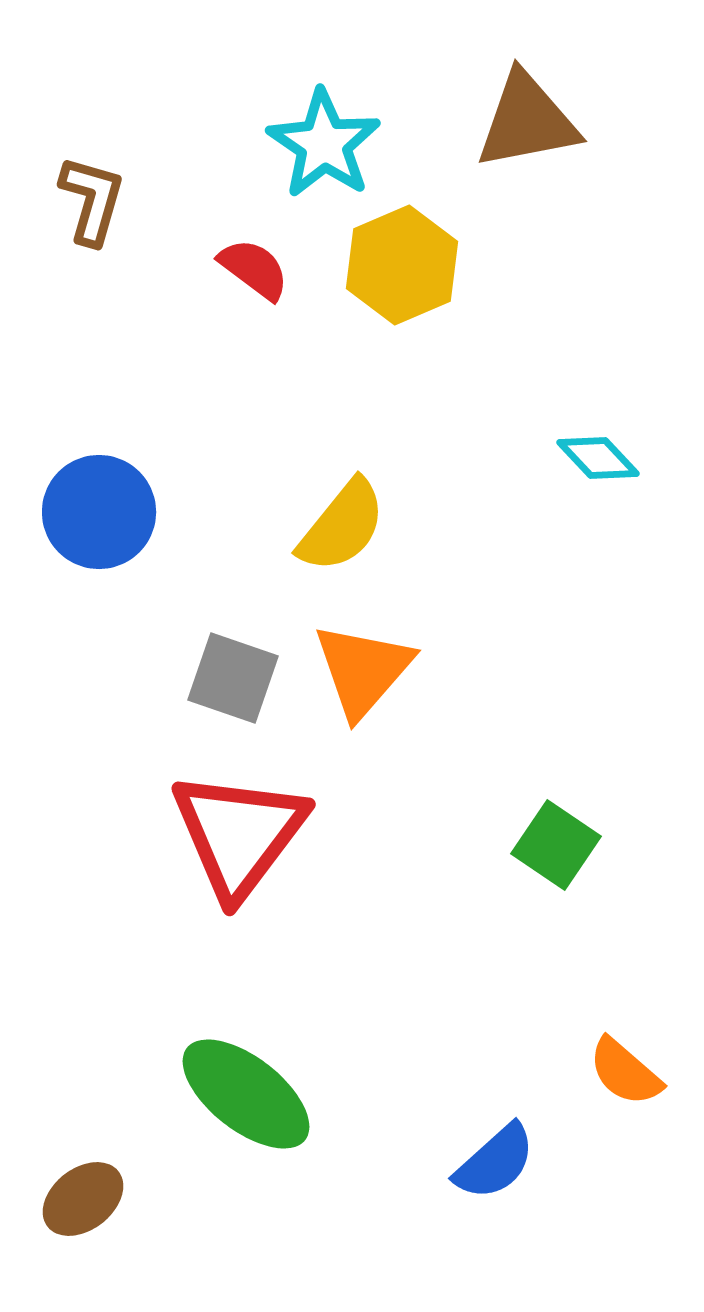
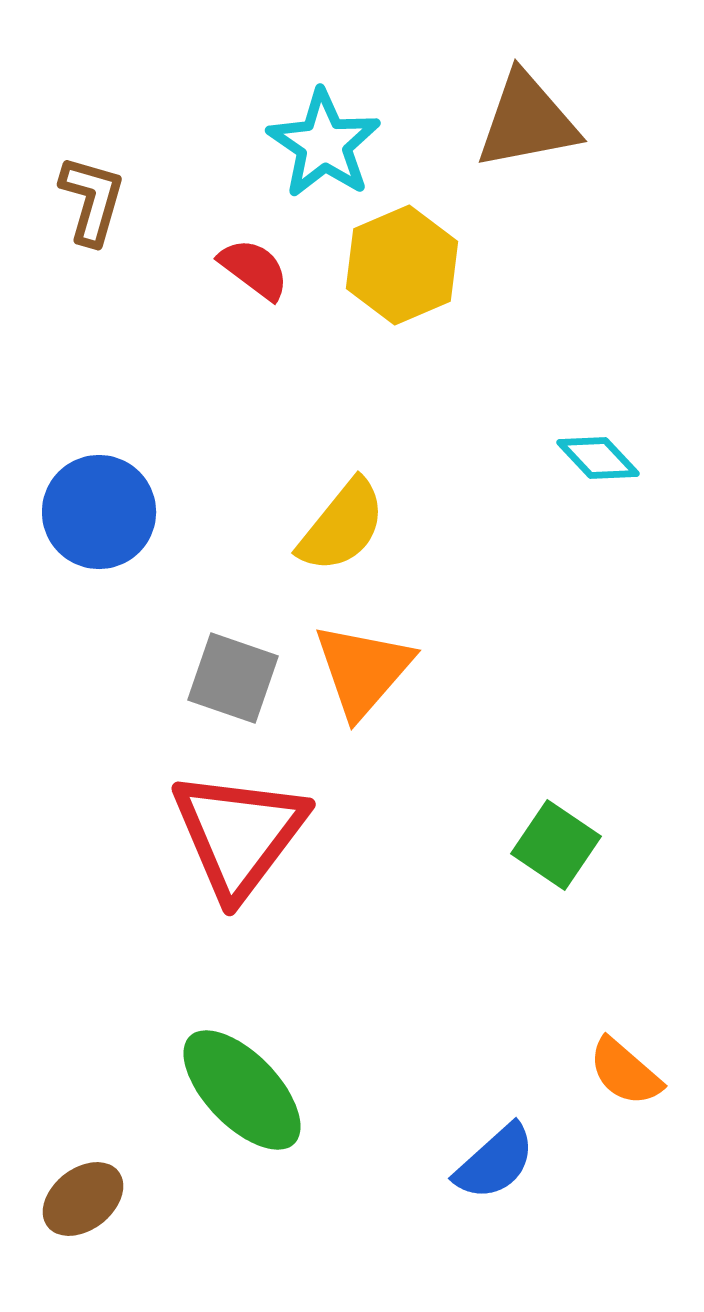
green ellipse: moved 4 px left, 4 px up; rotated 8 degrees clockwise
